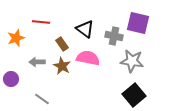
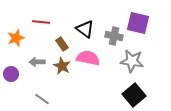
purple circle: moved 5 px up
